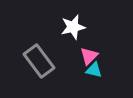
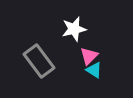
white star: moved 1 px right, 2 px down
cyan triangle: rotated 18 degrees clockwise
